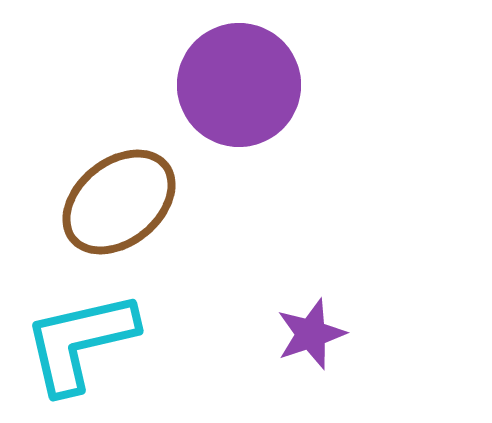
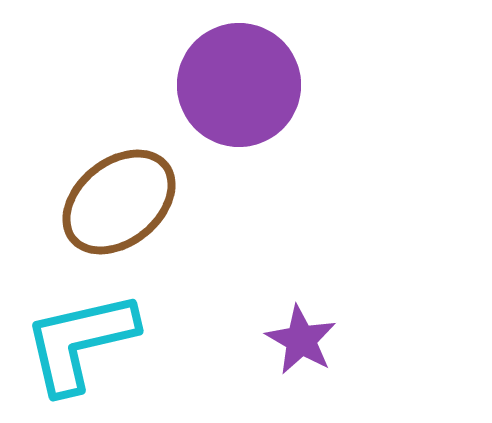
purple star: moved 10 px left, 6 px down; rotated 24 degrees counterclockwise
